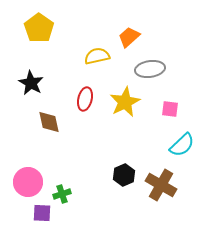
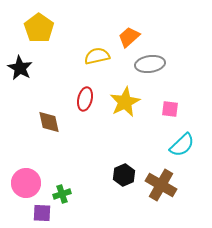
gray ellipse: moved 5 px up
black star: moved 11 px left, 15 px up
pink circle: moved 2 px left, 1 px down
